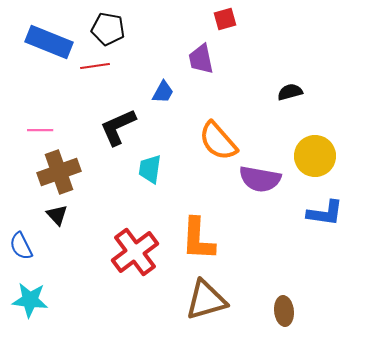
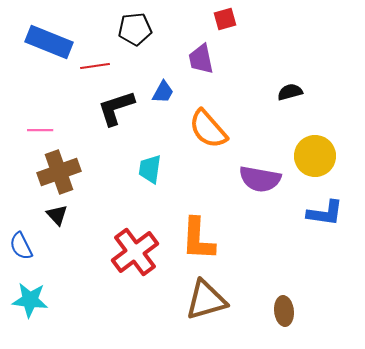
black pentagon: moved 27 px right; rotated 16 degrees counterclockwise
black L-shape: moved 2 px left, 19 px up; rotated 6 degrees clockwise
orange semicircle: moved 10 px left, 12 px up
